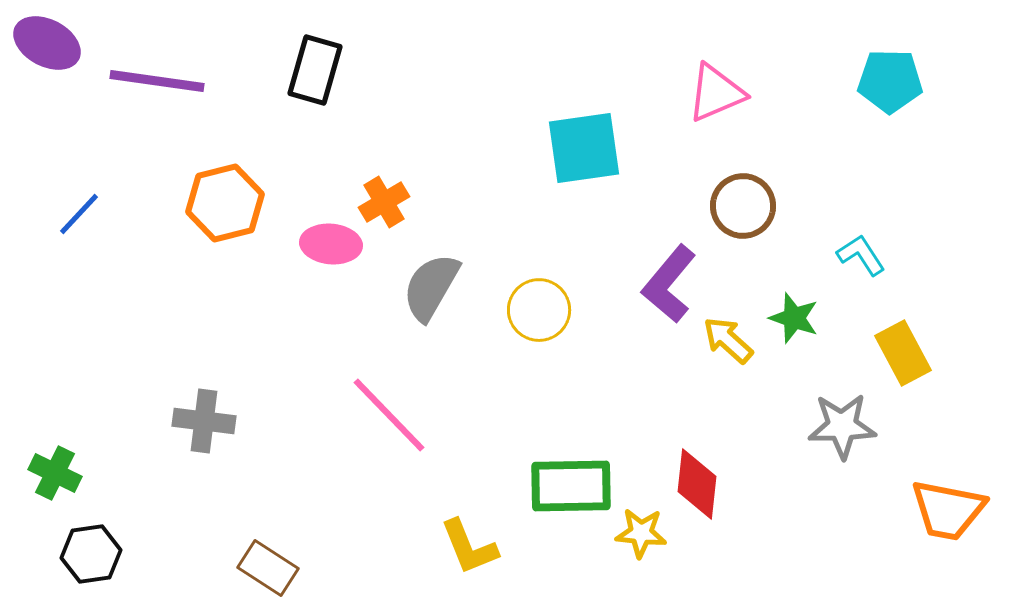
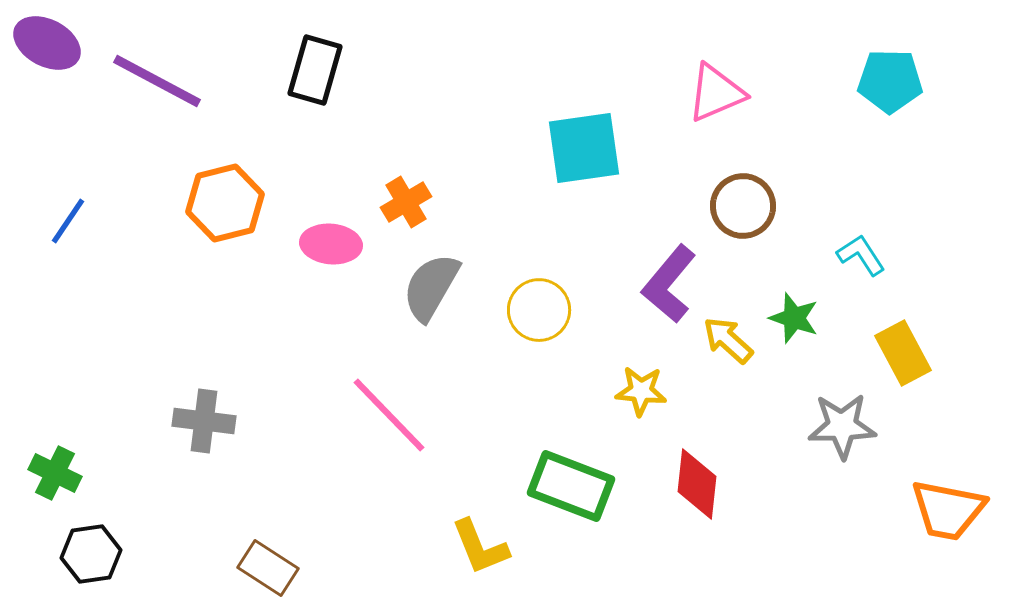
purple line: rotated 20 degrees clockwise
orange cross: moved 22 px right
blue line: moved 11 px left, 7 px down; rotated 9 degrees counterclockwise
green rectangle: rotated 22 degrees clockwise
yellow star: moved 142 px up
yellow L-shape: moved 11 px right
